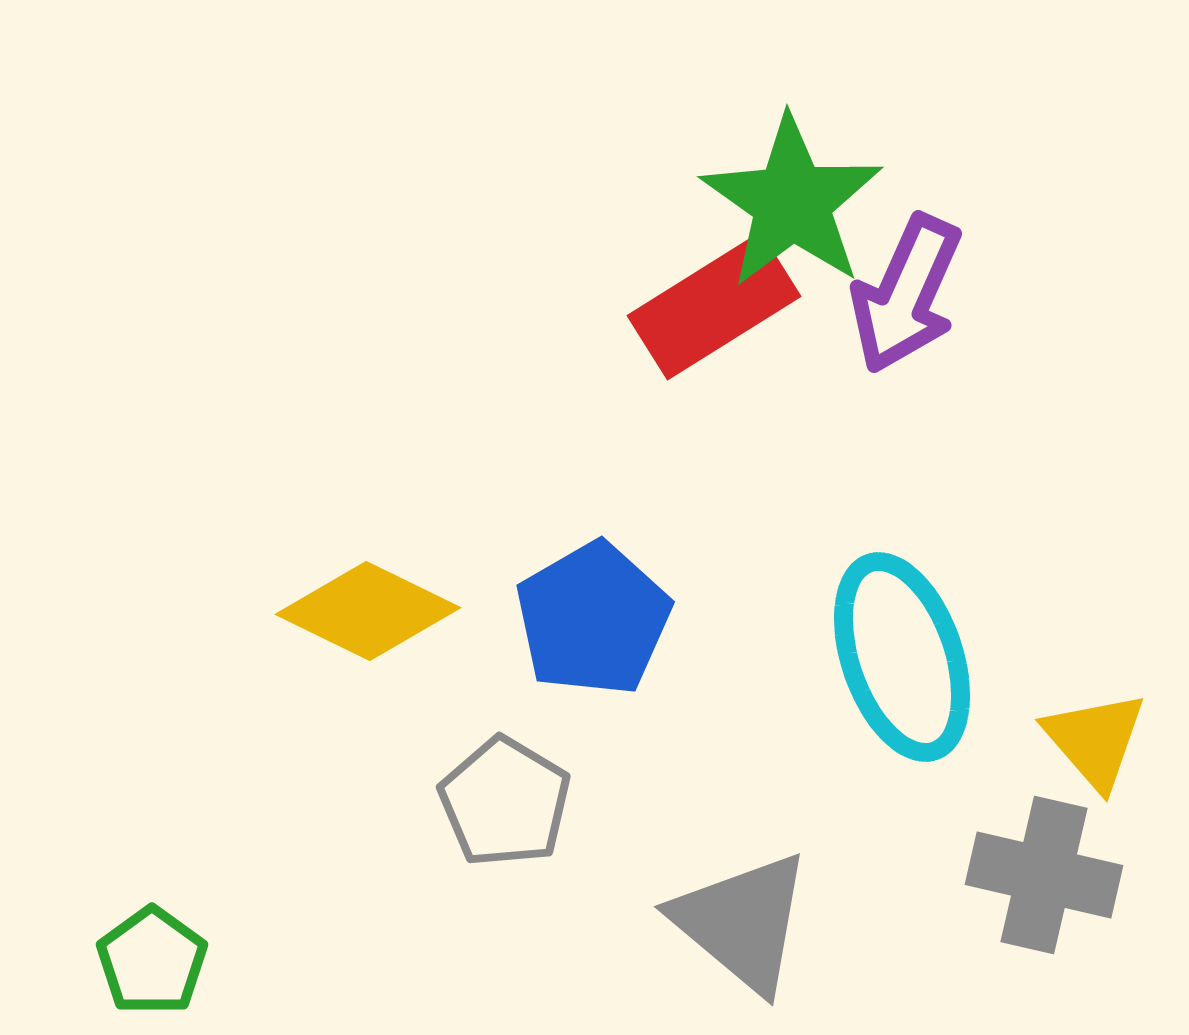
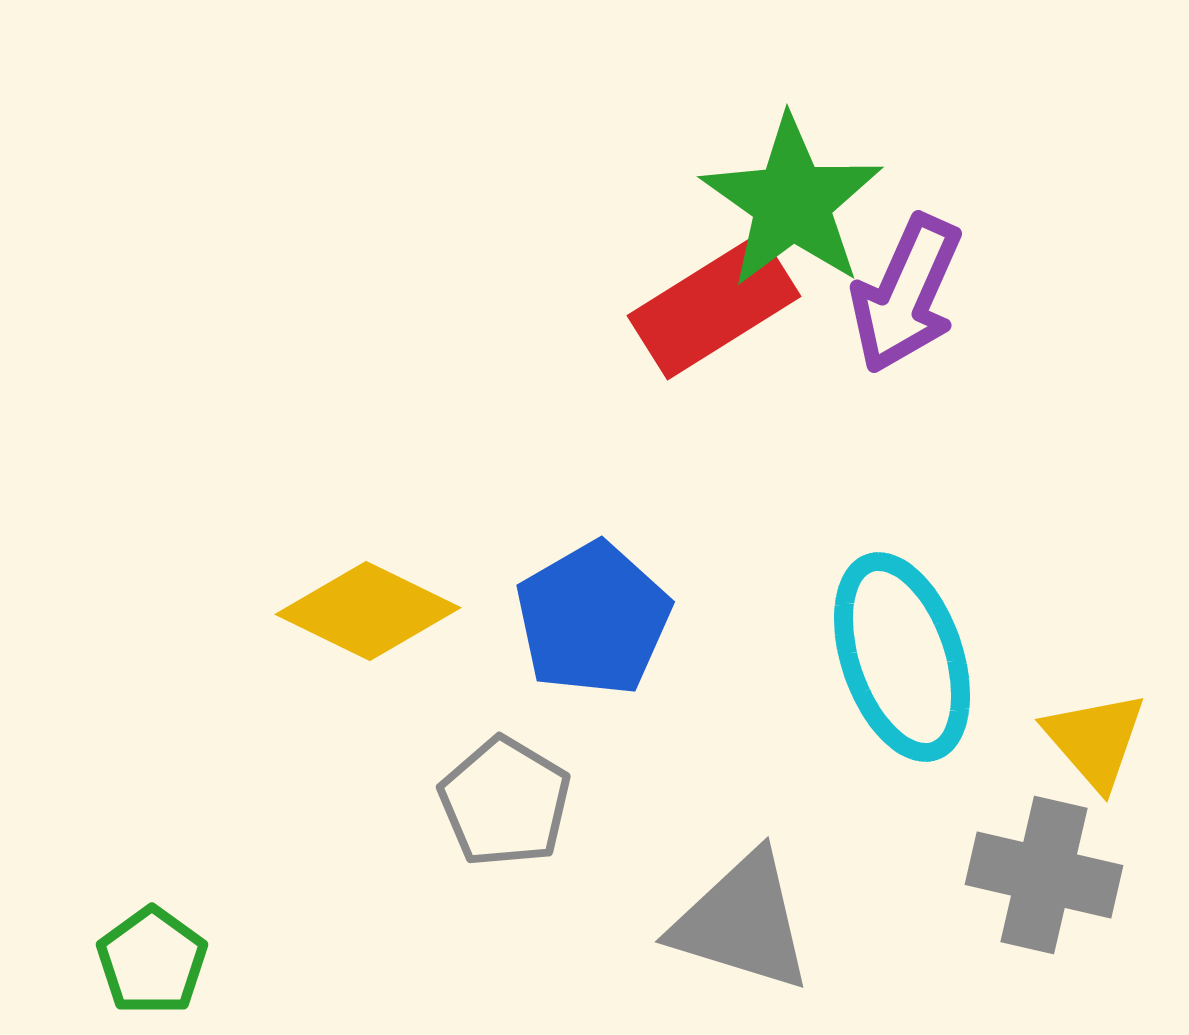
gray triangle: rotated 23 degrees counterclockwise
